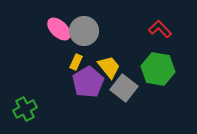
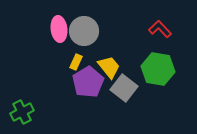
pink ellipse: rotated 40 degrees clockwise
green cross: moved 3 px left, 3 px down
